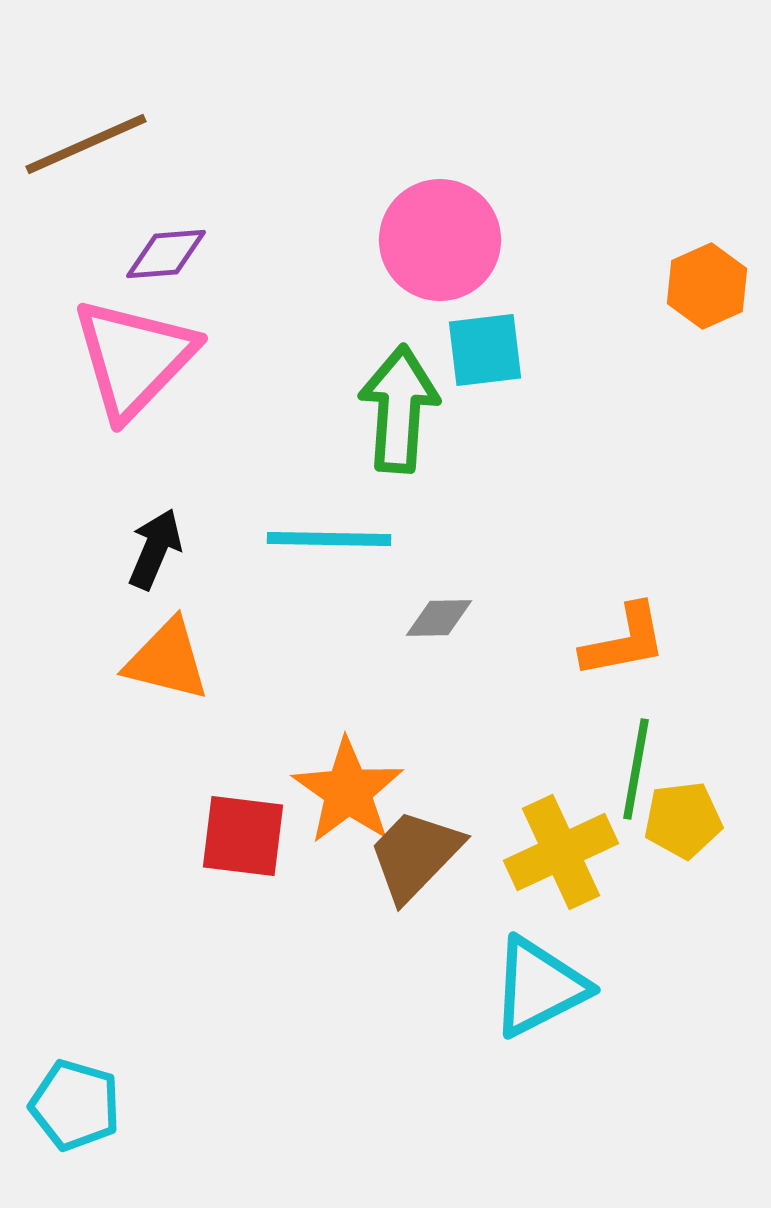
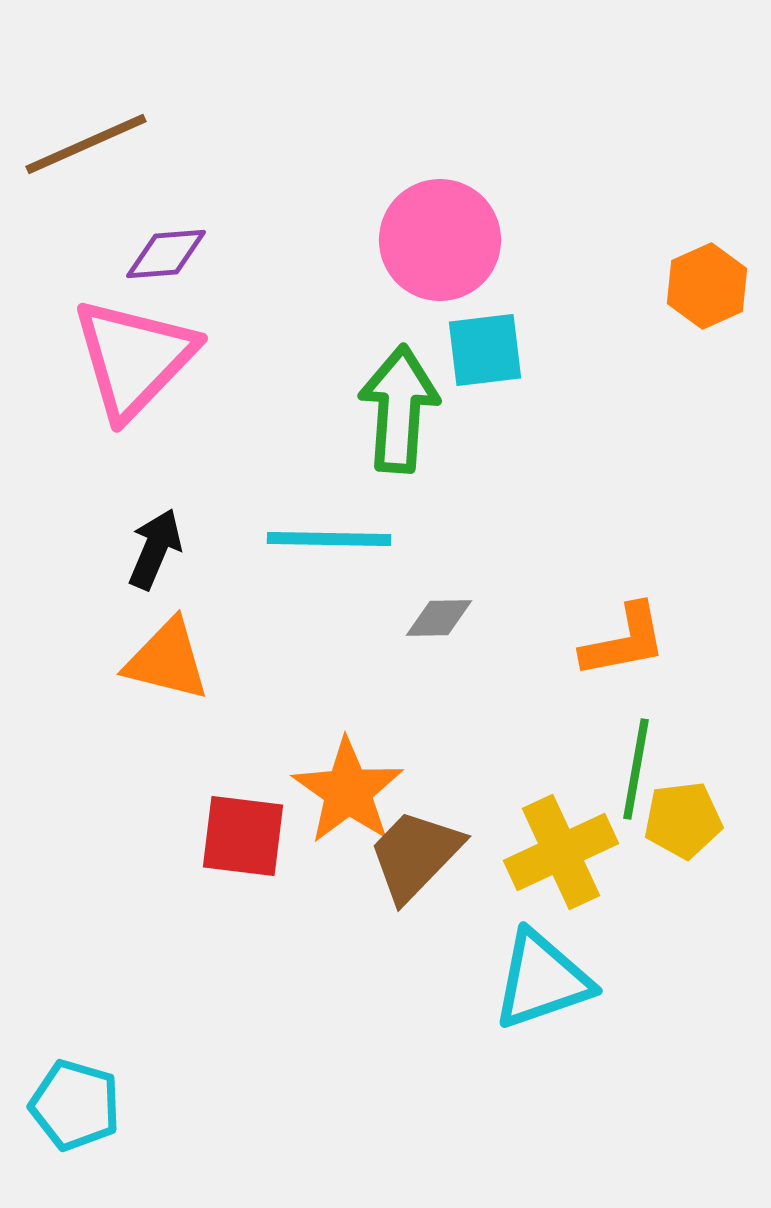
cyan triangle: moved 3 px right, 7 px up; rotated 8 degrees clockwise
